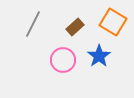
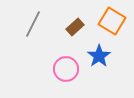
orange square: moved 1 px left, 1 px up
pink circle: moved 3 px right, 9 px down
